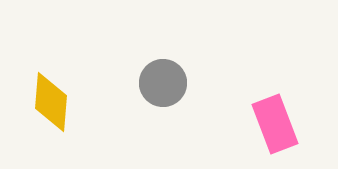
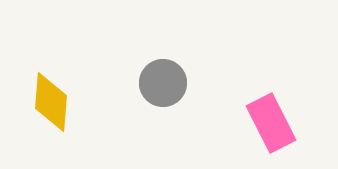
pink rectangle: moved 4 px left, 1 px up; rotated 6 degrees counterclockwise
